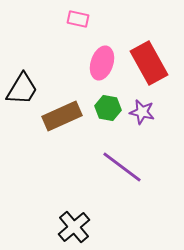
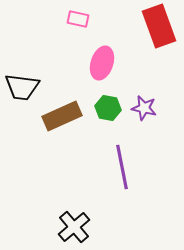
red rectangle: moved 10 px right, 37 px up; rotated 9 degrees clockwise
black trapezoid: moved 2 px up; rotated 66 degrees clockwise
purple star: moved 2 px right, 4 px up
purple line: rotated 42 degrees clockwise
